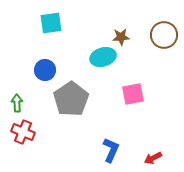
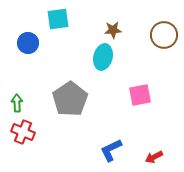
cyan square: moved 7 px right, 4 px up
brown star: moved 8 px left, 7 px up
cyan ellipse: rotated 60 degrees counterclockwise
blue circle: moved 17 px left, 27 px up
pink square: moved 7 px right, 1 px down
gray pentagon: moved 1 px left
blue L-shape: rotated 140 degrees counterclockwise
red arrow: moved 1 px right, 1 px up
